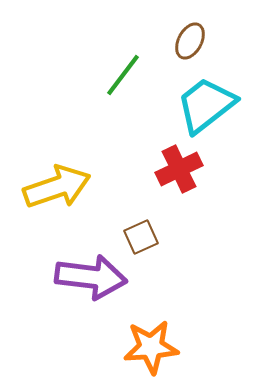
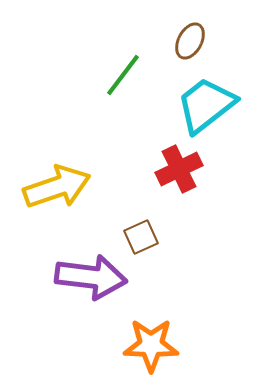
orange star: moved 2 px up; rotated 6 degrees clockwise
